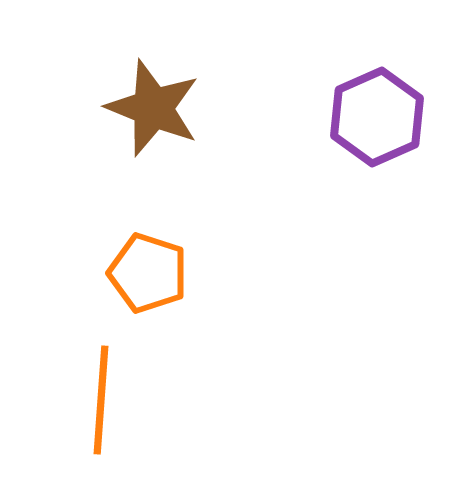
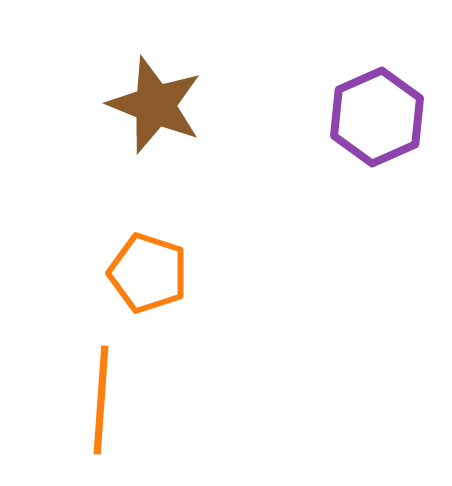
brown star: moved 2 px right, 3 px up
